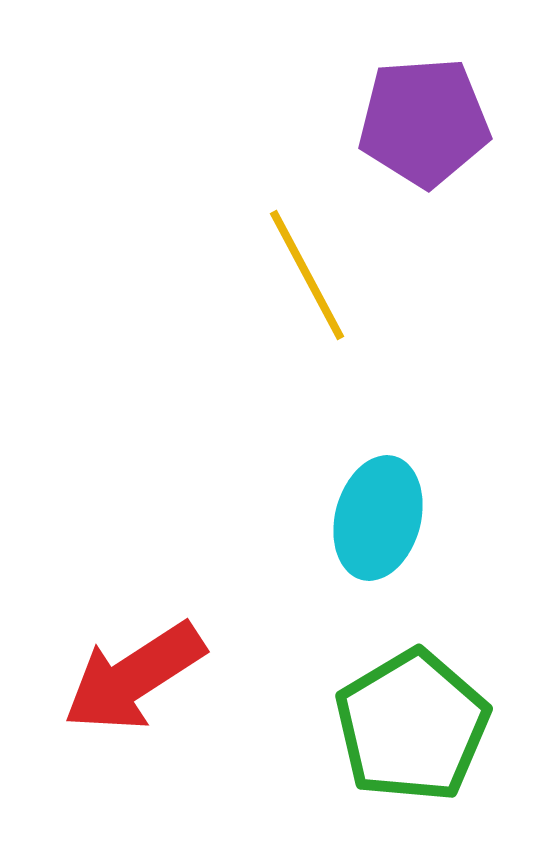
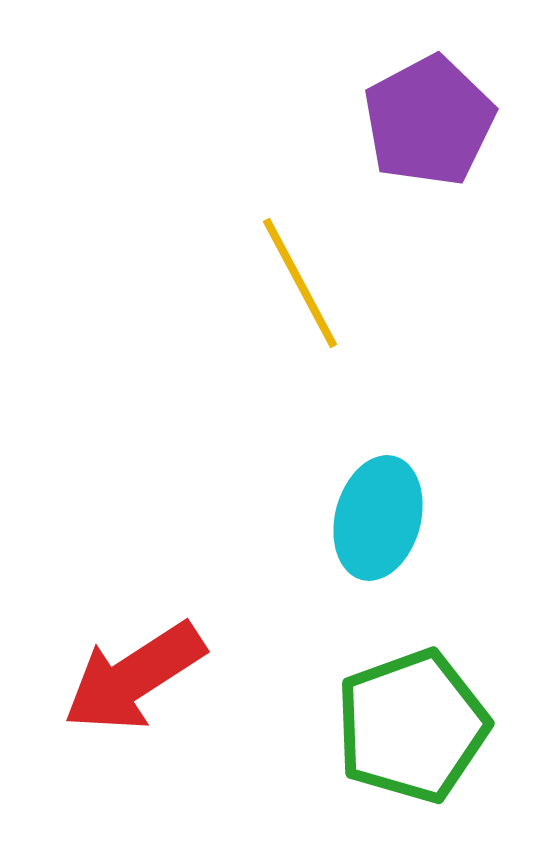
purple pentagon: moved 5 px right, 1 px up; rotated 24 degrees counterclockwise
yellow line: moved 7 px left, 8 px down
green pentagon: rotated 11 degrees clockwise
